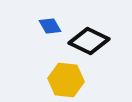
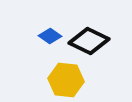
blue diamond: moved 10 px down; rotated 25 degrees counterclockwise
